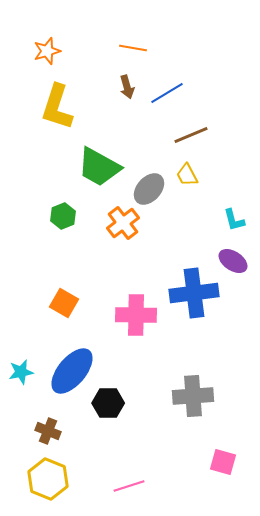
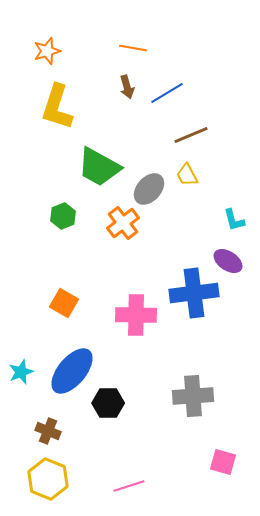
purple ellipse: moved 5 px left
cyan star: rotated 10 degrees counterclockwise
